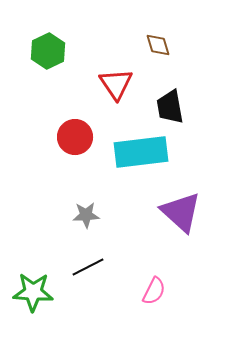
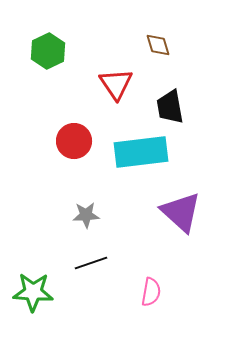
red circle: moved 1 px left, 4 px down
black line: moved 3 px right, 4 px up; rotated 8 degrees clockwise
pink semicircle: moved 3 px left, 1 px down; rotated 16 degrees counterclockwise
